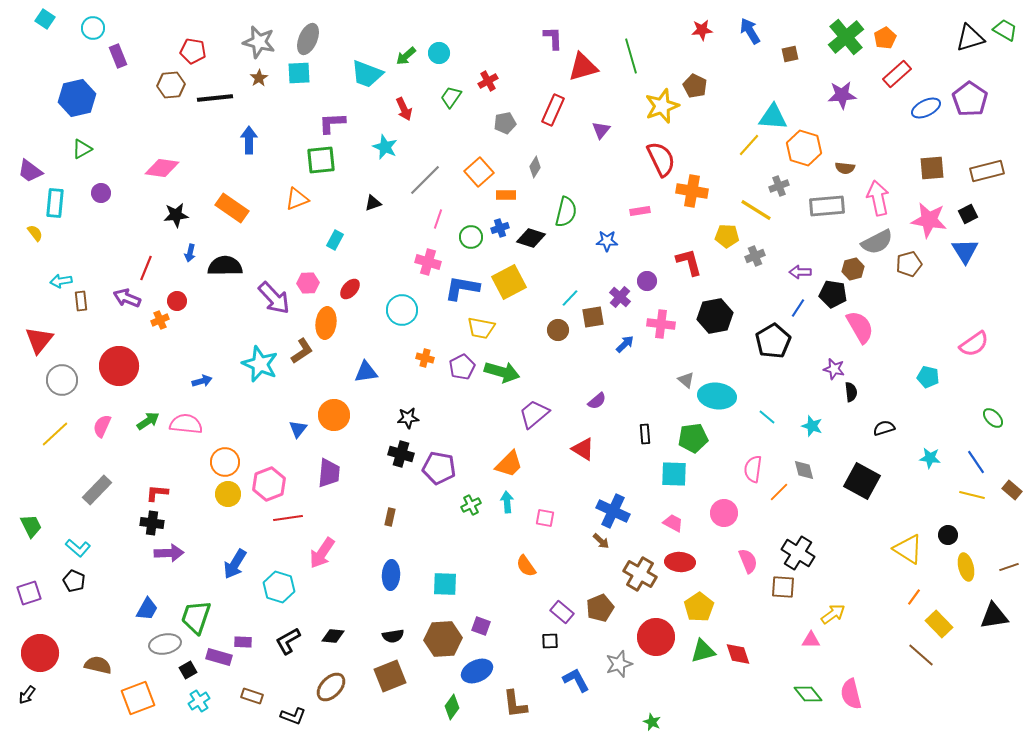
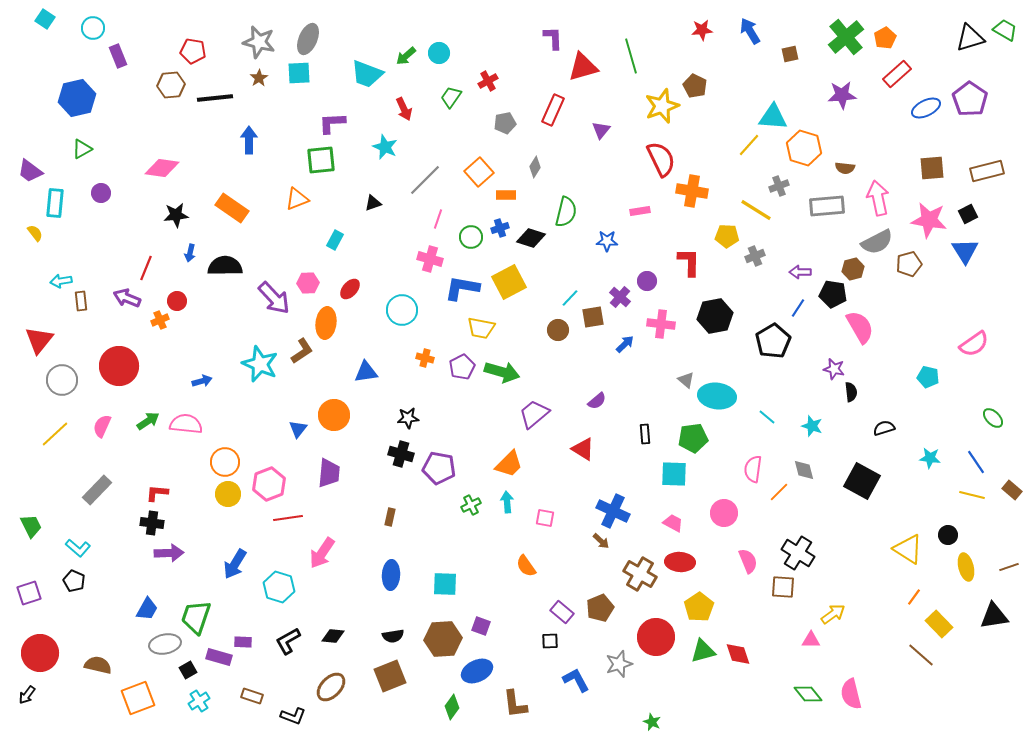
pink cross at (428, 262): moved 2 px right, 3 px up
red L-shape at (689, 262): rotated 16 degrees clockwise
